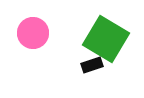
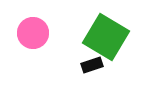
green square: moved 2 px up
